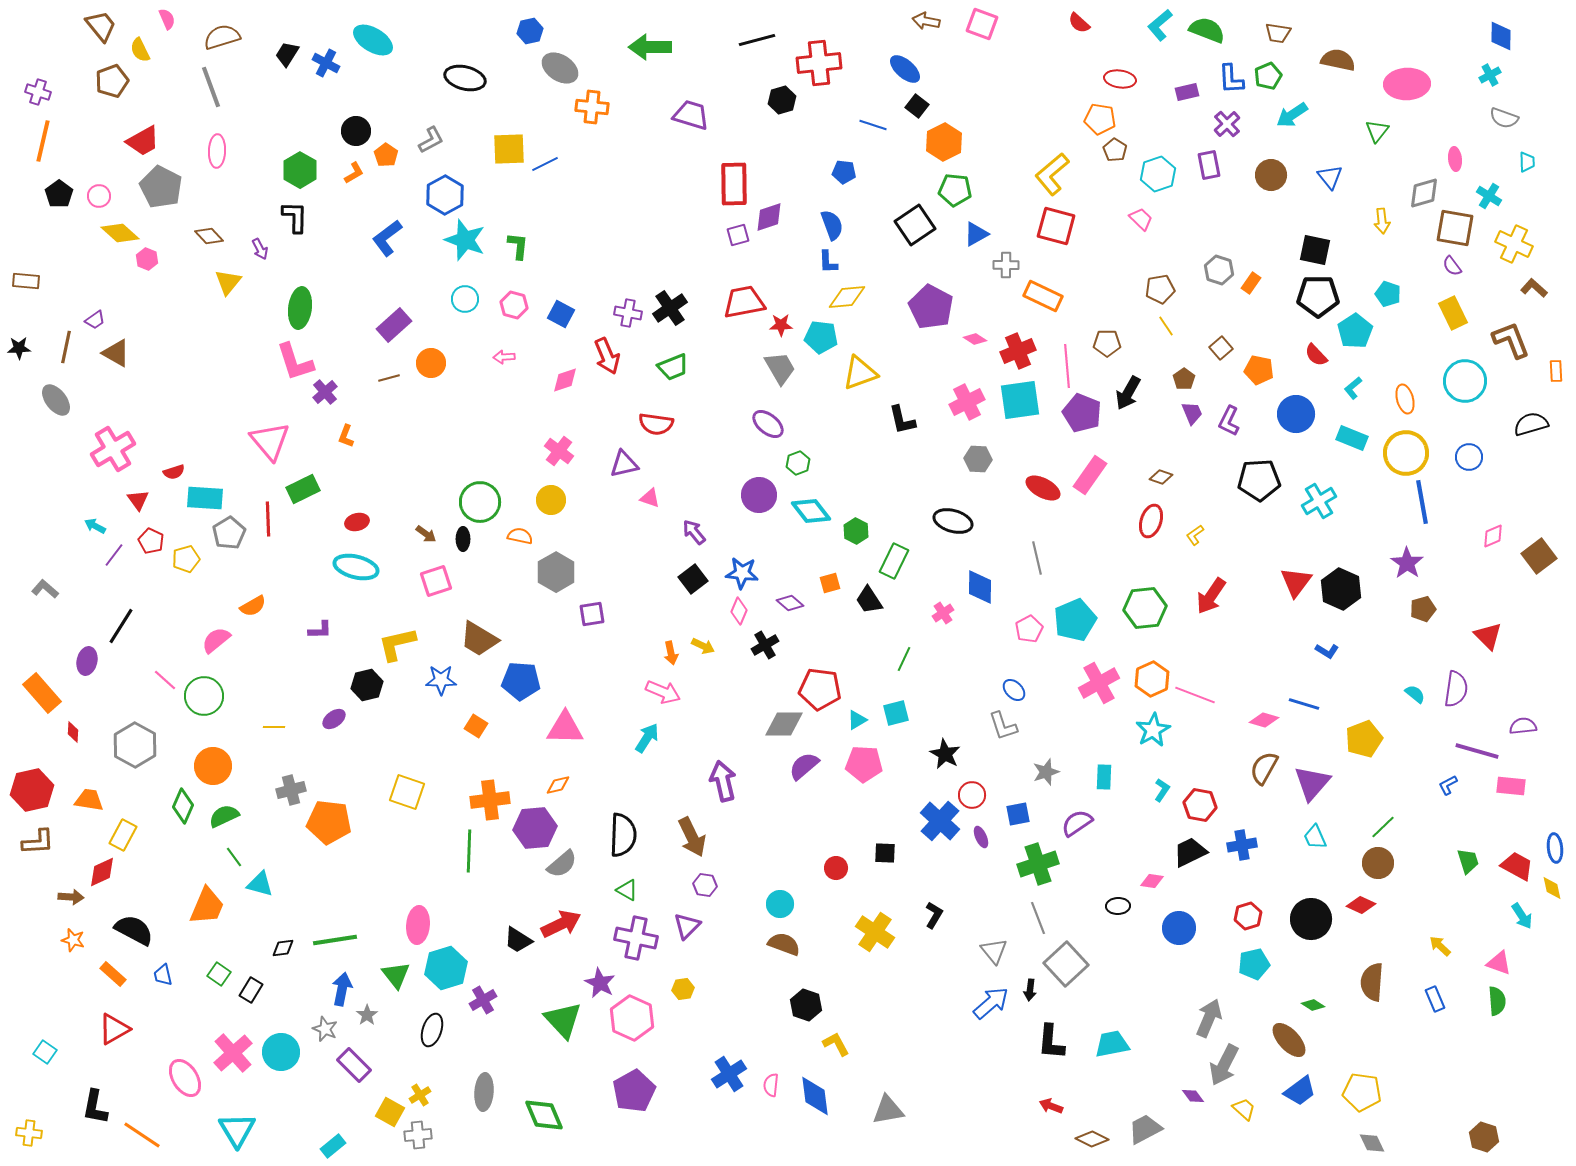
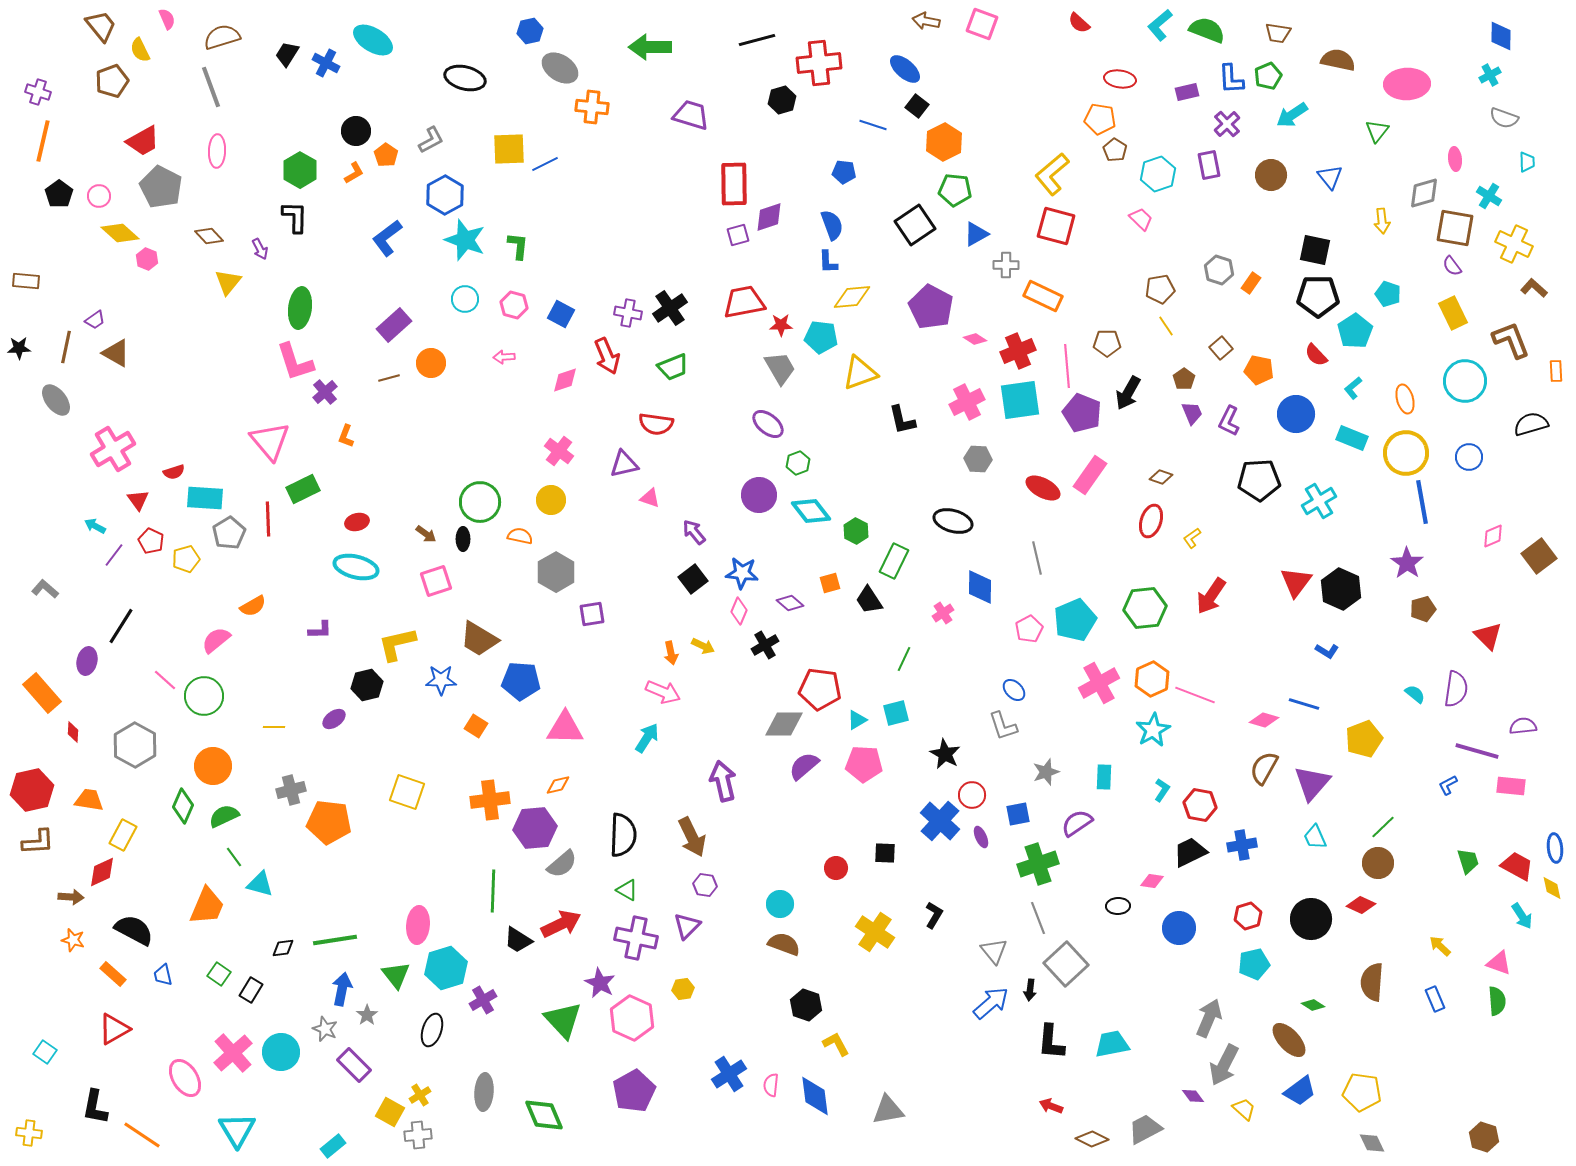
yellow diamond at (847, 297): moved 5 px right
yellow L-shape at (1195, 535): moved 3 px left, 3 px down
green line at (469, 851): moved 24 px right, 40 px down
